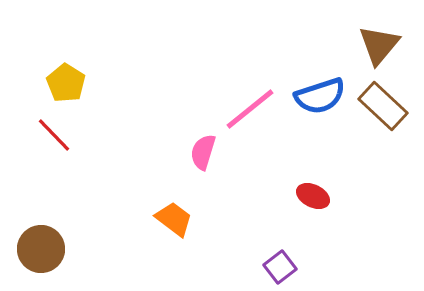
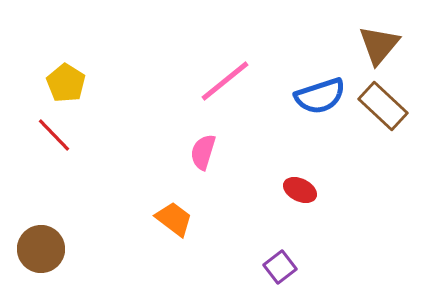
pink line: moved 25 px left, 28 px up
red ellipse: moved 13 px left, 6 px up
